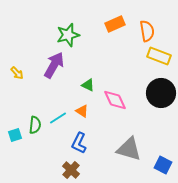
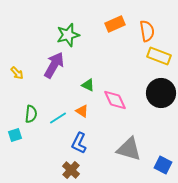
green semicircle: moved 4 px left, 11 px up
